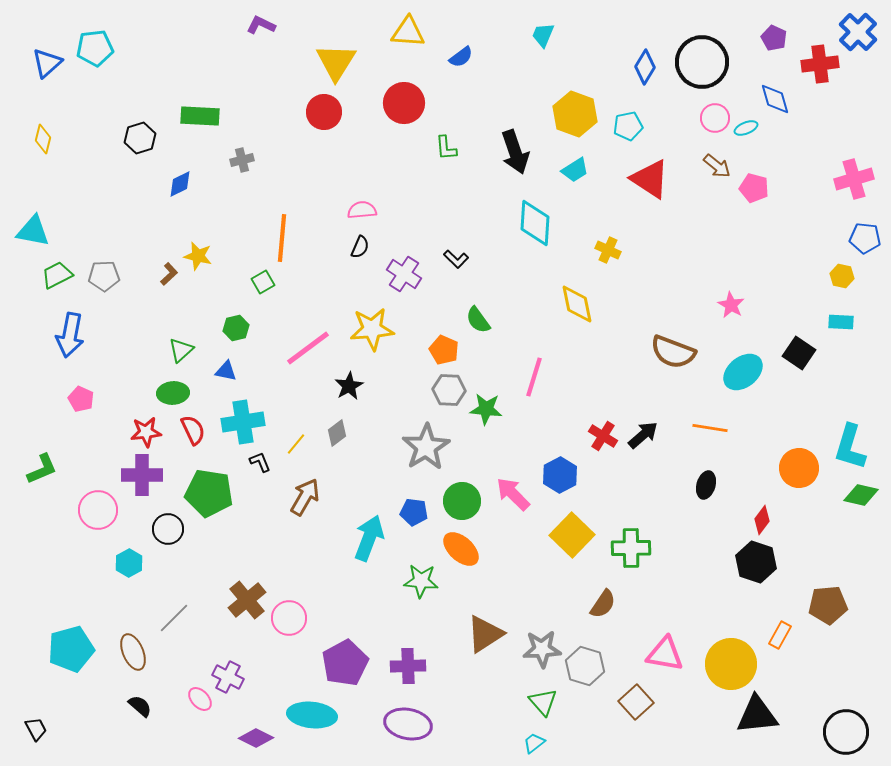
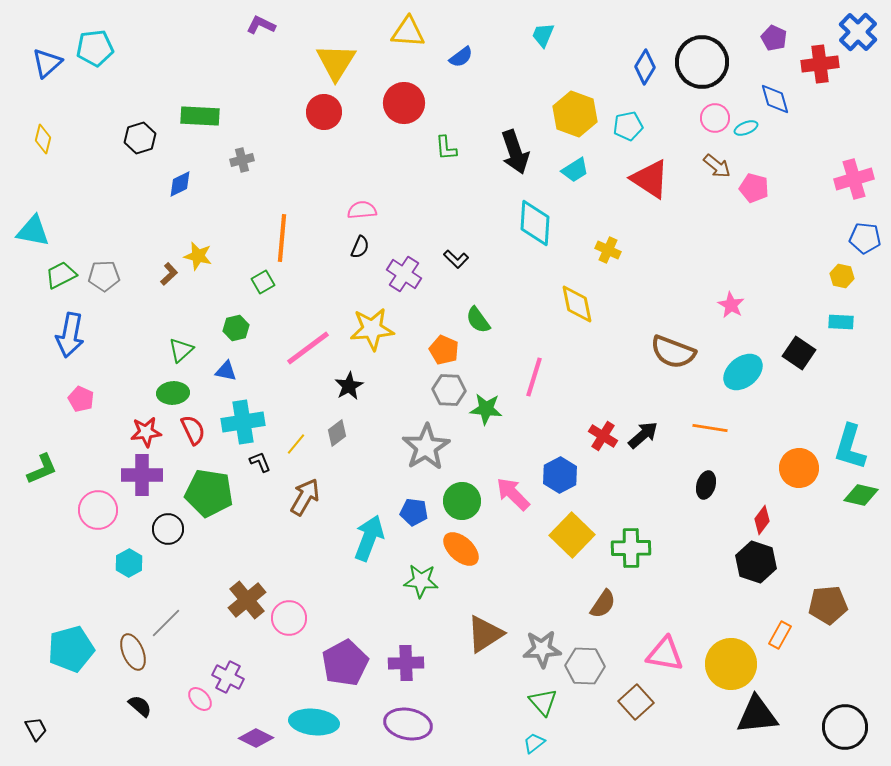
green trapezoid at (57, 275): moved 4 px right
gray line at (174, 618): moved 8 px left, 5 px down
purple cross at (408, 666): moved 2 px left, 3 px up
gray hexagon at (585, 666): rotated 15 degrees counterclockwise
cyan ellipse at (312, 715): moved 2 px right, 7 px down
black circle at (846, 732): moved 1 px left, 5 px up
